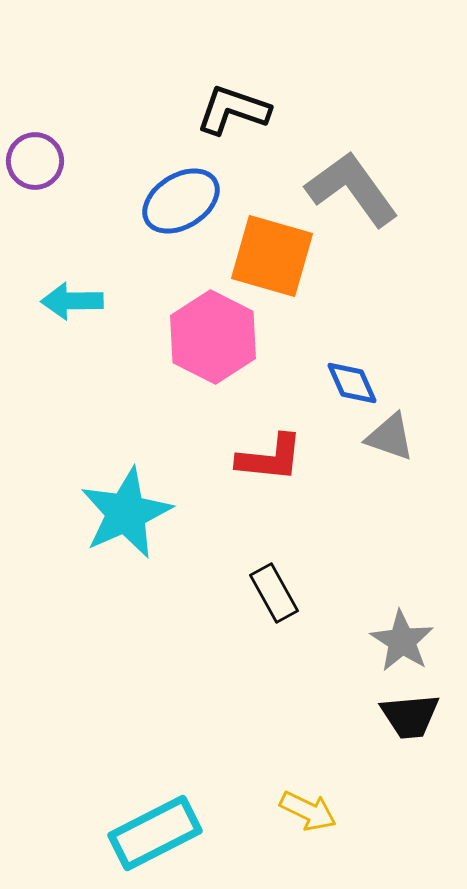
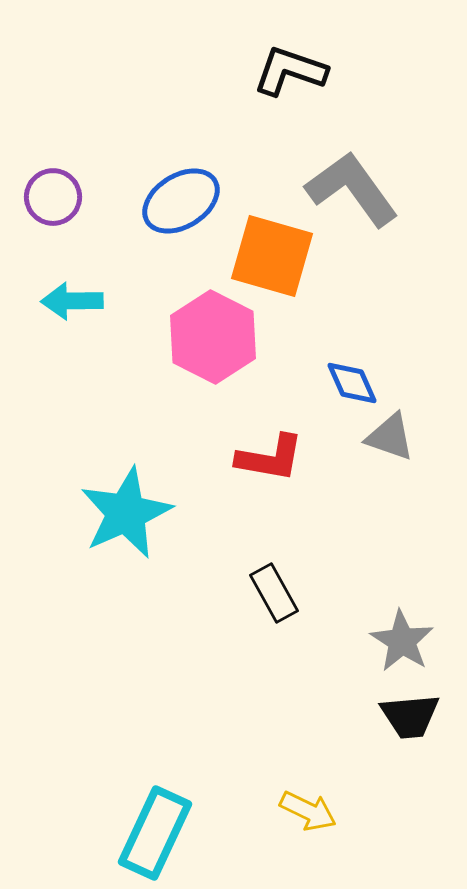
black L-shape: moved 57 px right, 39 px up
purple circle: moved 18 px right, 36 px down
red L-shape: rotated 4 degrees clockwise
cyan rectangle: rotated 38 degrees counterclockwise
